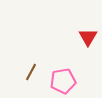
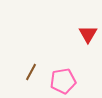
red triangle: moved 3 px up
